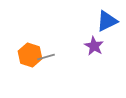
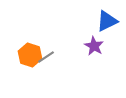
gray line: rotated 18 degrees counterclockwise
